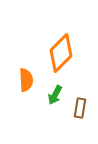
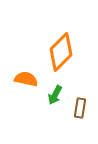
orange diamond: moved 1 px up
orange semicircle: moved 1 px up; rotated 75 degrees counterclockwise
